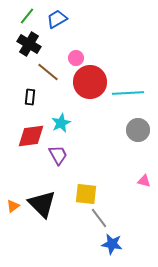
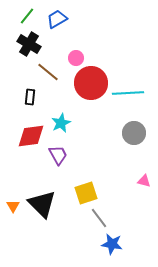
red circle: moved 1 px right, 1 px down
gray circle: moved 4 px left, 3 px down
yellow square: moved 1 px up; rotated 25 degrees counterclockwise
orange triangle: rotated 24 degrees counterclockwise
